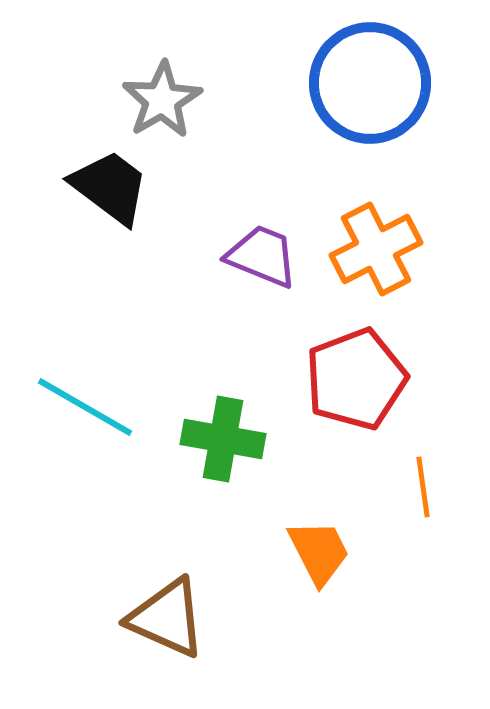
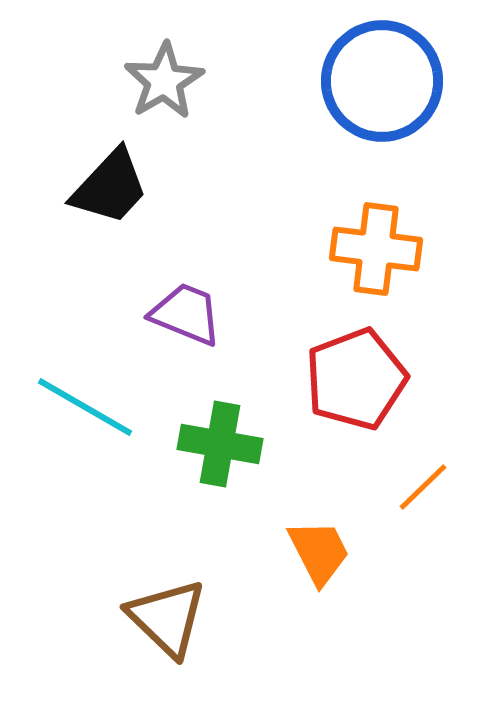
blue circle: moved 12 px right, 2 px up
gray star: moved 2 px right, 19 px up
black trapezoid: rotated 96 degrees clockwise
orange cross: rotated 34 degrees clockwise
purple trapezoid: moved 76 px left, 58 px down
green cross: moved 3 px left, 5 px down
orange line: rotated 54 degrees clockwise
brown triangle: rotated 20 degrees clockwise
